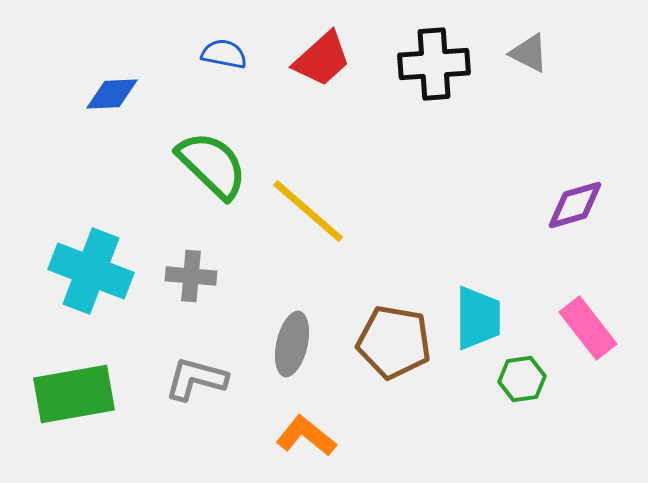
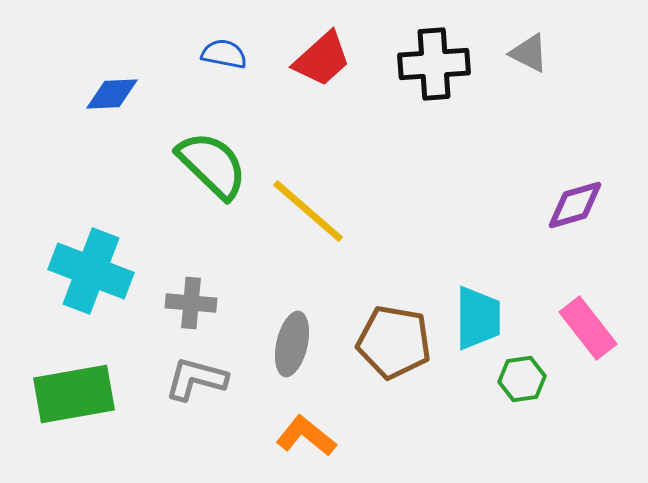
gray cross: moved 27 px down
